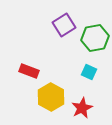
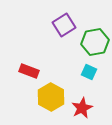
green hexagon: moved 4 px down
